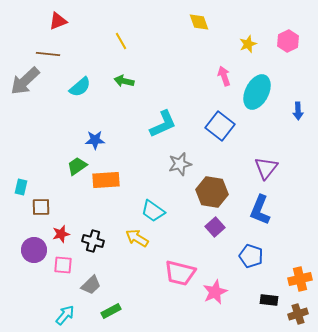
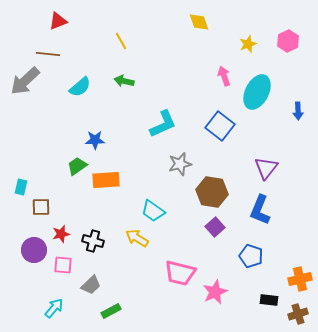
cyan arrow: moved 11 px left, 7 px up
